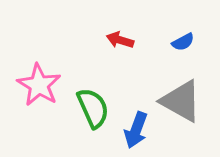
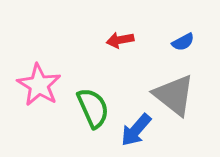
red arrow: rotated 28 degrees counterclockwise
gray triangle: moved 7 px left, 6 px up; rotated 9 degrees clockwise
blue arrow: rotated 21 degrees clockwise
